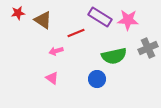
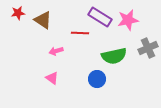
pink star: rotated 15 degrees counterclockwise
red line: moved 4 px right; rotated 24 degrees clockwise
